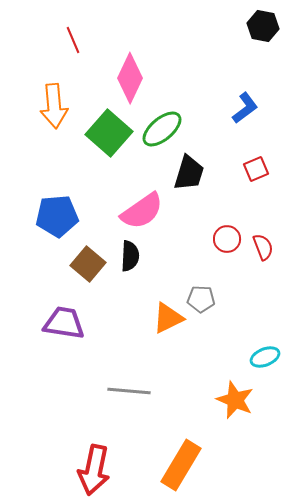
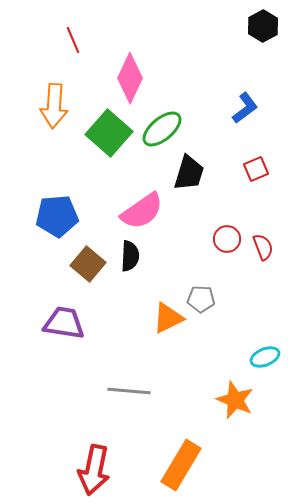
black hexagon: rotated 20 degrees clockwise
orange arrow: rotated 9 degrees clockwise
